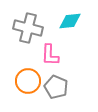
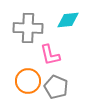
cyan diamond: moved 2 px left, 1 px up
gray cross: rotated 12 degrees counterclockwise
pink L-shape: rotated 15 degrees counterclockwise
